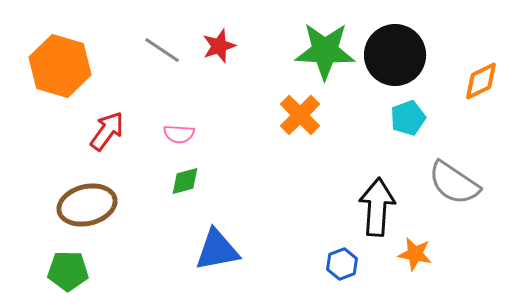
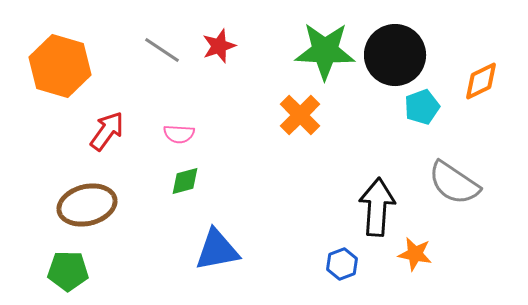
cyan pentagon: moved 14 px right, 11 px up
